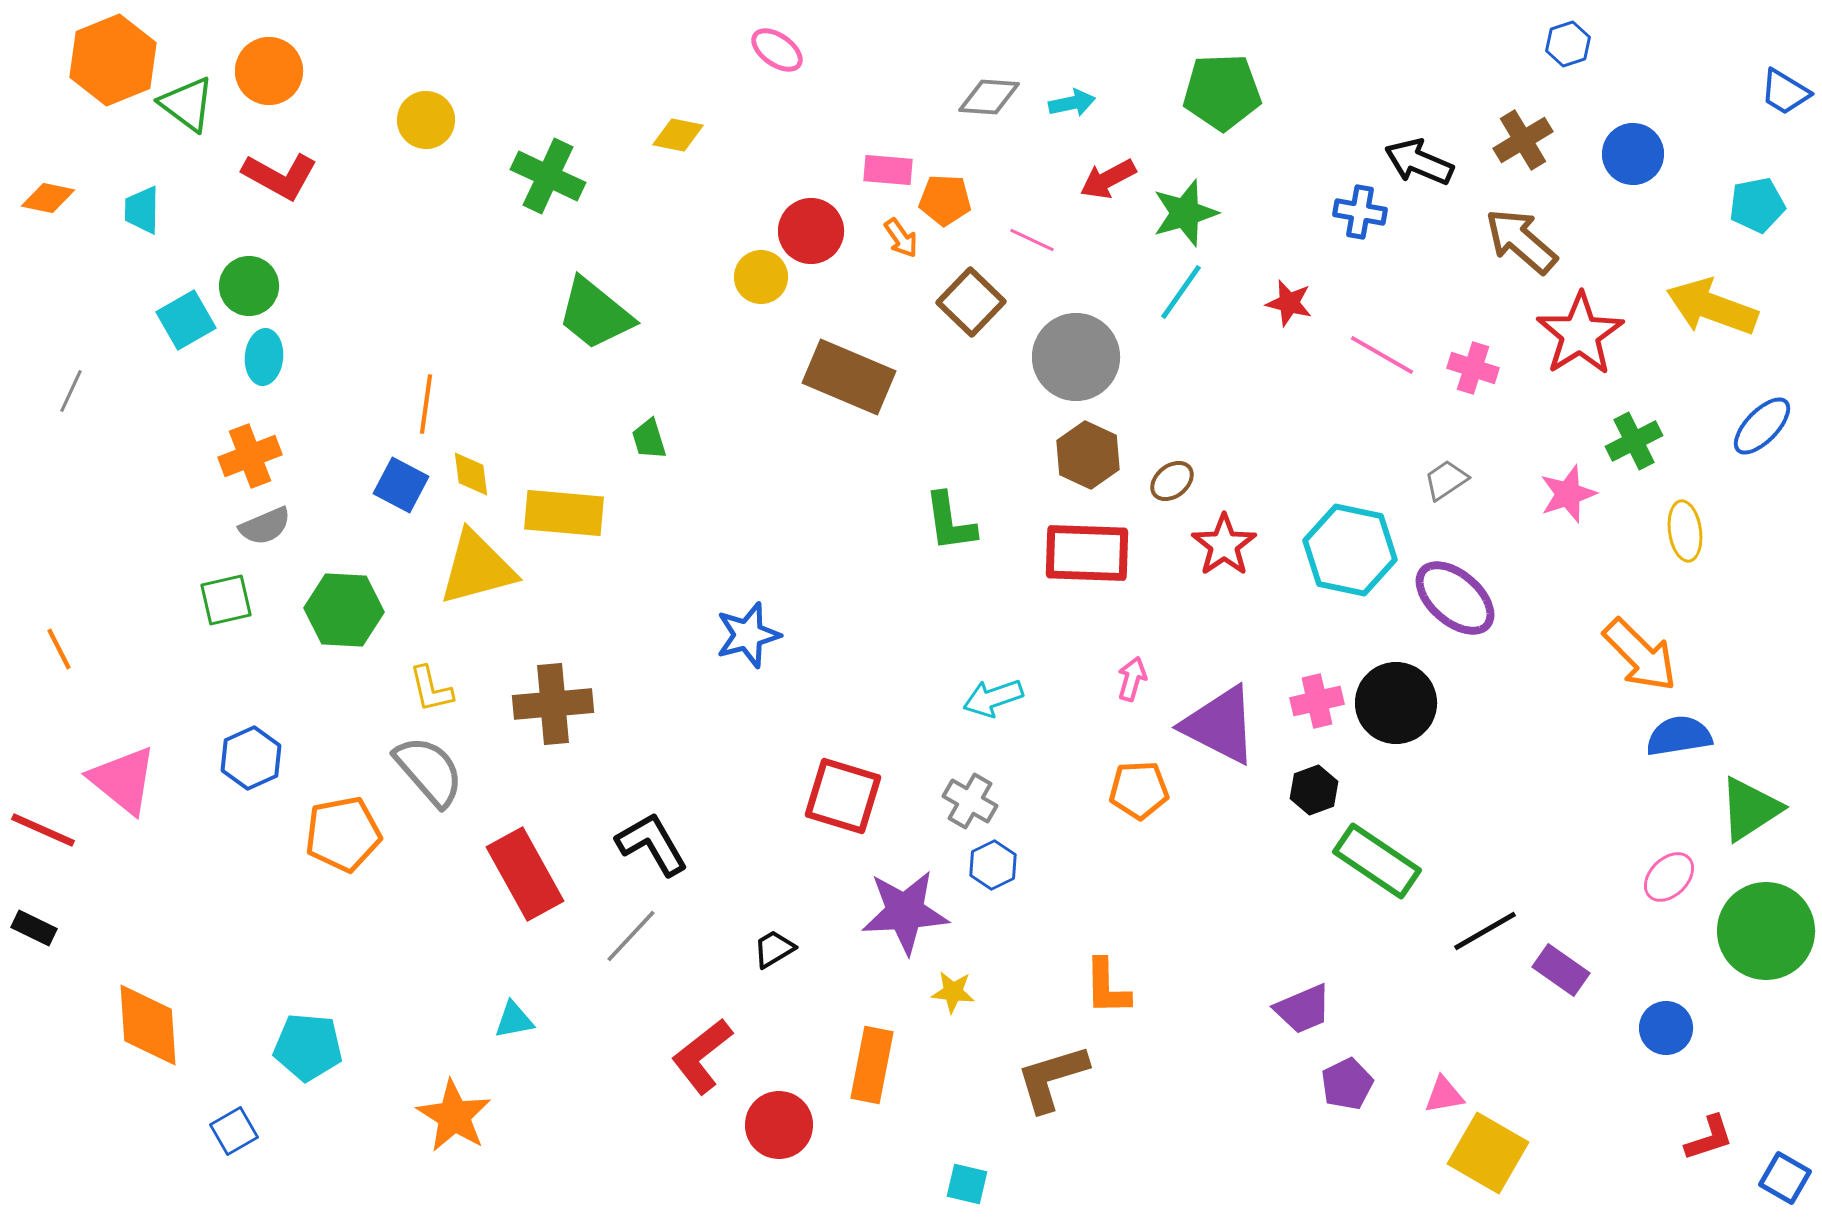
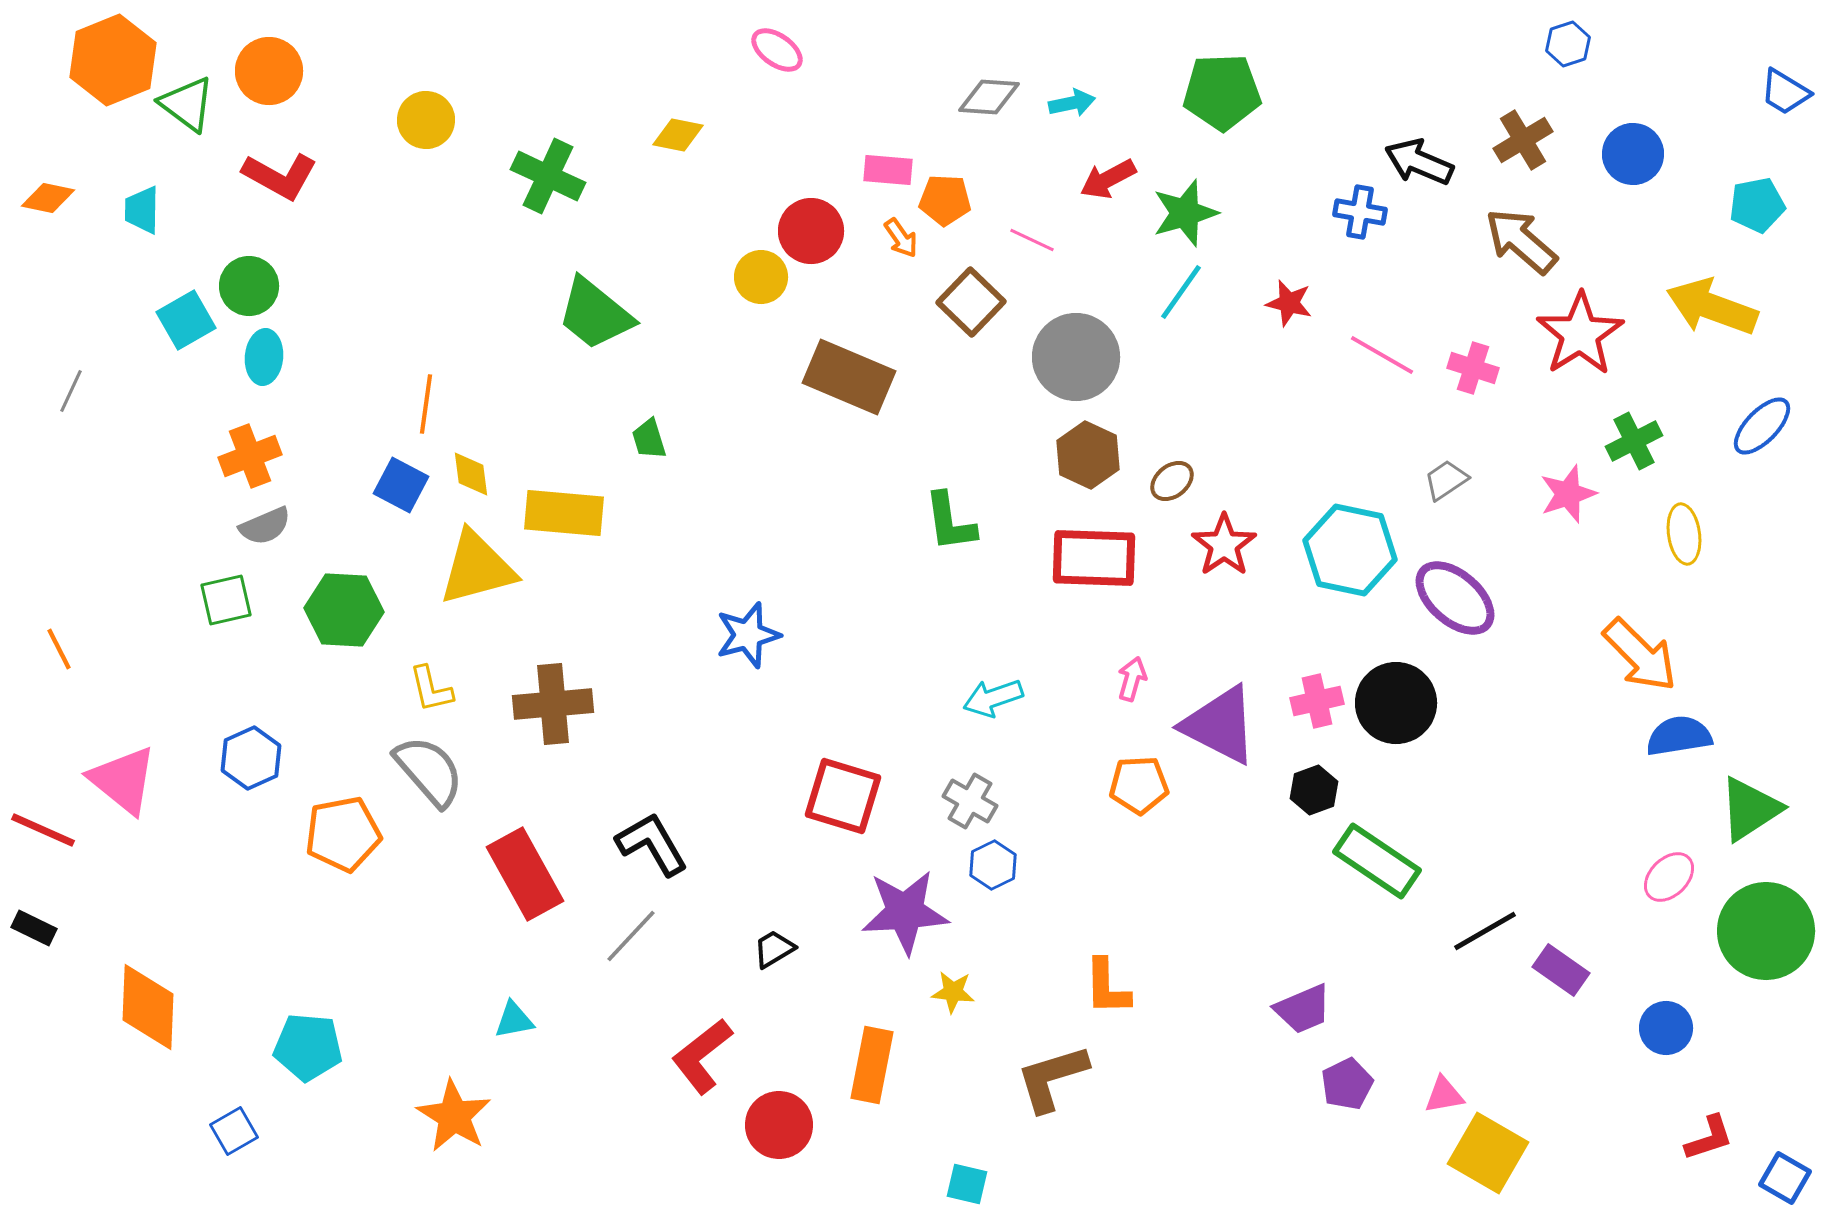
yellow ellipse at (1685, 531): moved 1 px left, 3 px down
red rectangle at (1087, 553): moved 7 px right, 5 px down
orange pentagon at (1139, 790): moved 5 px up
orange diamond at (148, 1025): moved 18 px up; rotated 6 degrees clockwise
